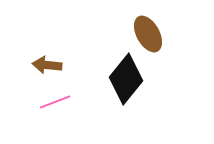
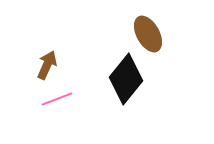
brown arrow: rotated 108 degrees clockwise
pink line: moved 2 px right, 3 px up
